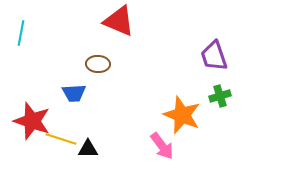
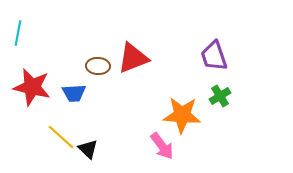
red triangle: moved 14 px right, 37 px down; rotated 44 degrees counterclockwise
cyan line: moved 3 px left
brown ellipse: moved 2 px down
green cross: rotated 15 degrees counterclockwise
orange star: rotated 18 degrees counterclockwise
red star: moved 34 px up; rotated 6 degrees counterclockwise
yellow line: moved 2 px up; rotated 24 degrees clockwise
black triangle: rotated 45 degrees clockwise
